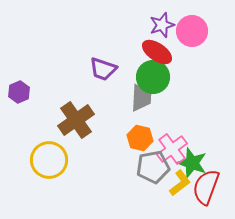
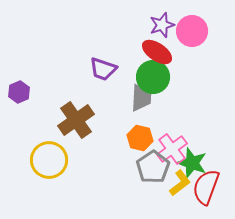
gray pentagon: rotated 24 degrees counterclockwise
